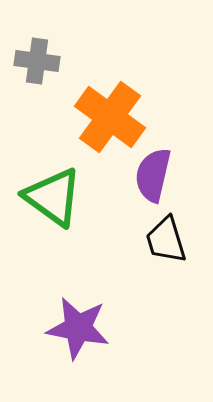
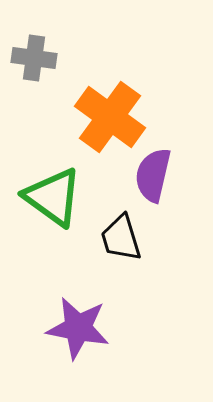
gray cross: moved 3 px left, 3 px up
black trapezoid: moved 45 px left, 2 px up
